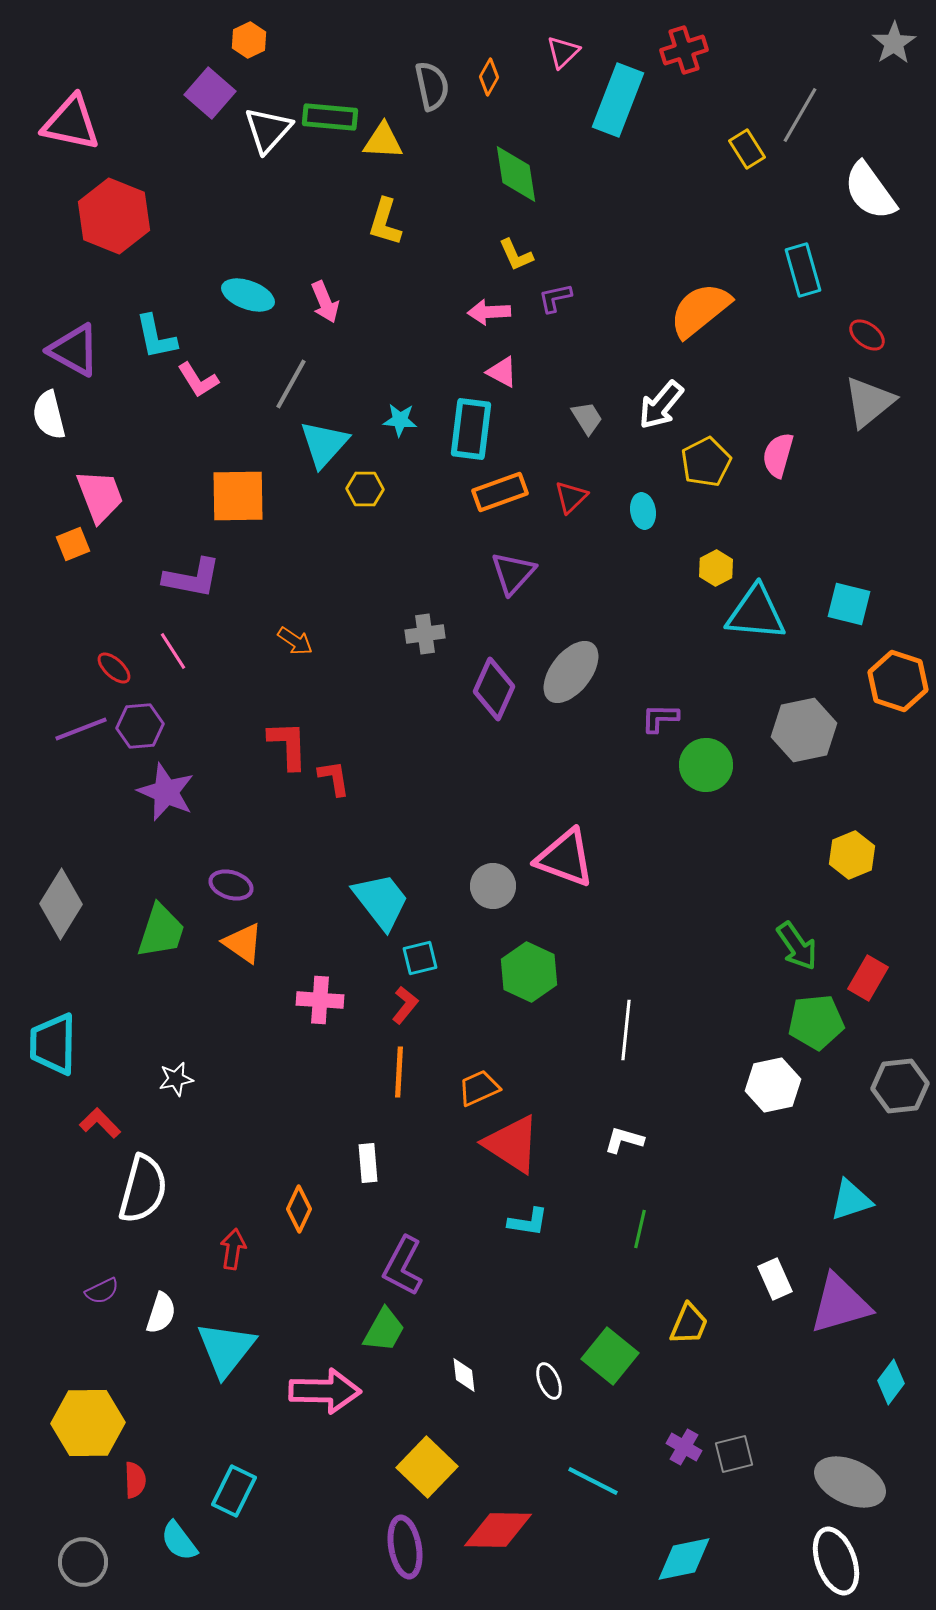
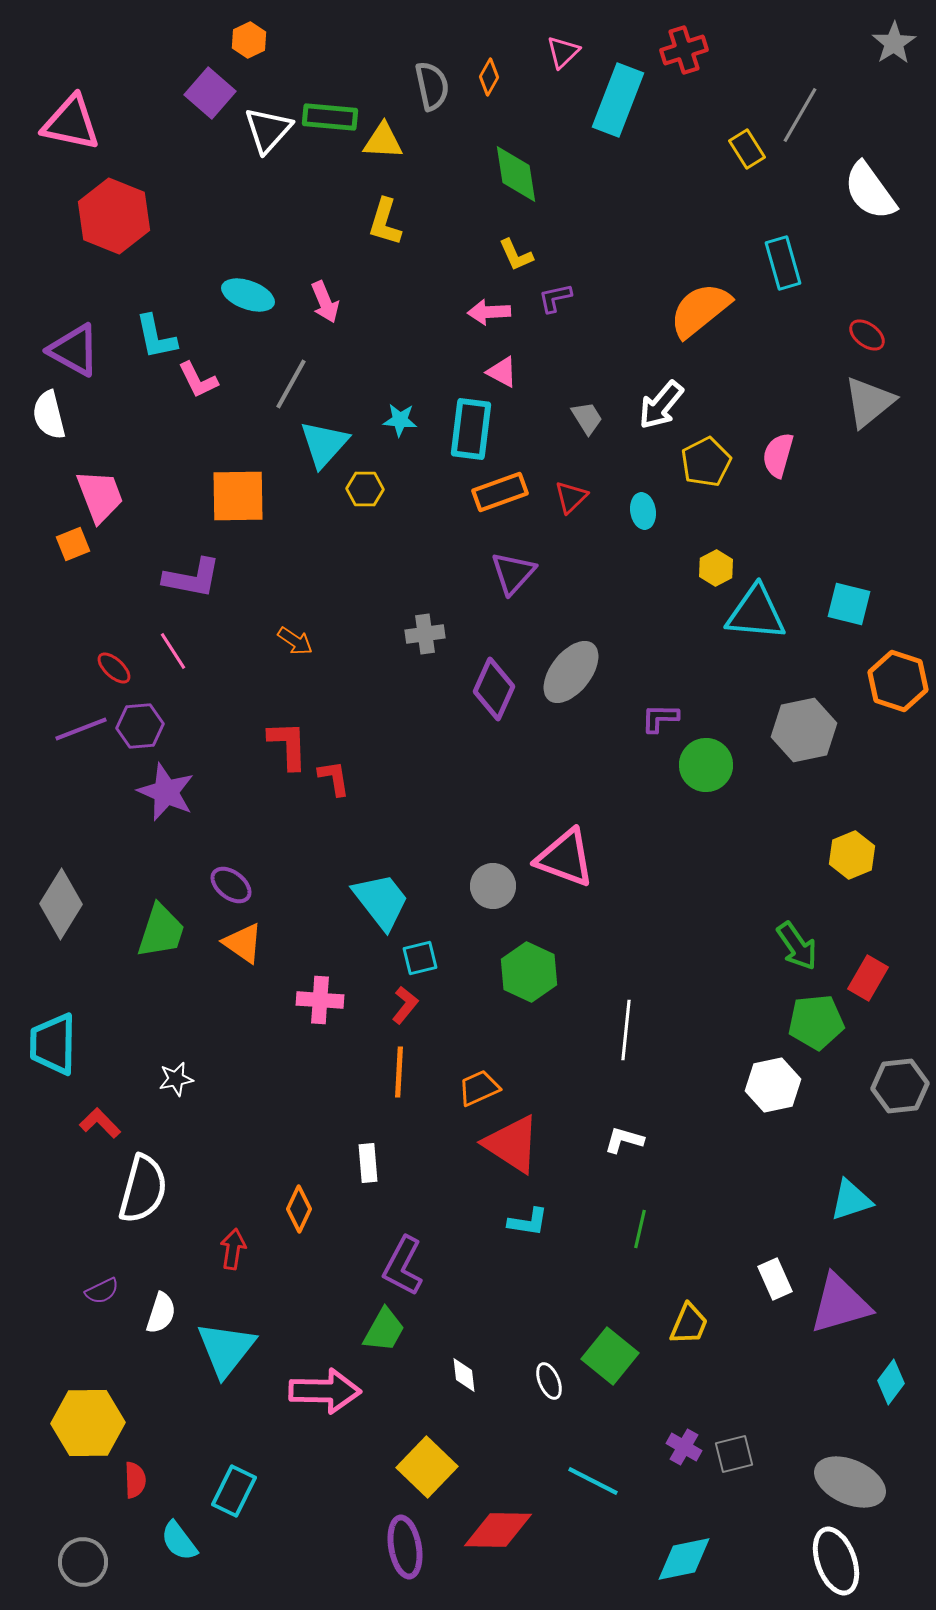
cyan rectangle at (803, 270): moved 20 px left, 7 px up
pink L-shape at (198, 380): rotated 6 degrees clockwise
purple ellipse at (231, 885): rotated 21 degrees clockwise
